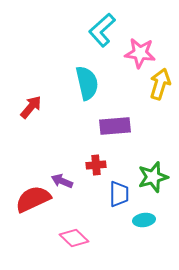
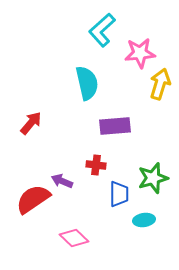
pink star: rotated 12 degrees counterclockwise
red arrow: moved 16 px down
red cross: rotated 12 degrees clockwise
green star: moved 1 px down
red semicircle: rotated 9 degrees counterclockwise
